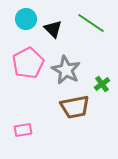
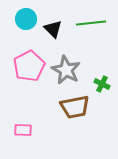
green line: rotated 40 degrees counterclockwise
pink pentagon: moved 1 px right, 3 px down
green cross: rotated 28 degrees counterclockwise
pink rectangle: rotated 12 degrees clockwise
